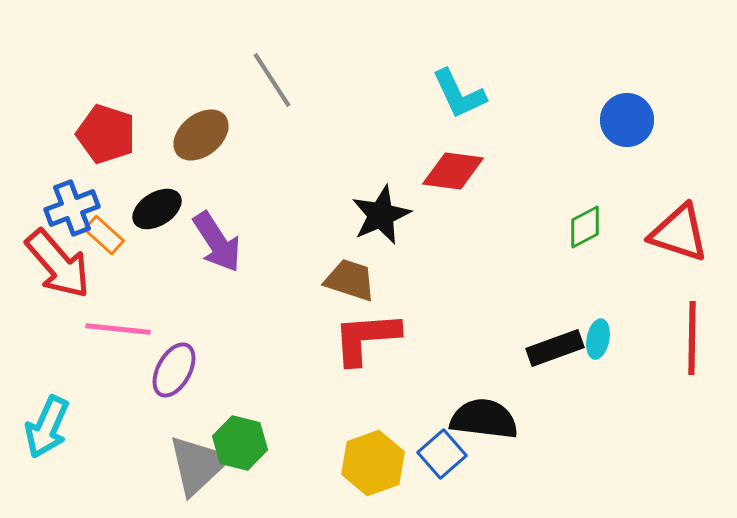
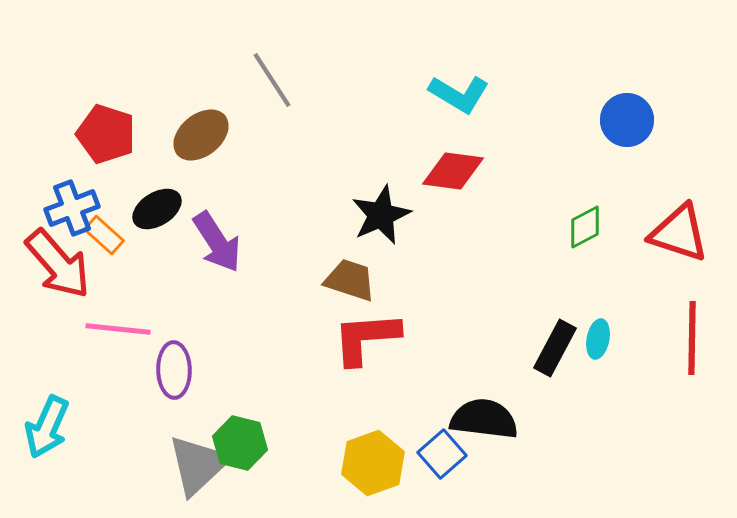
cyan L-shape: rotated 34 degrees counterclockwise
black rectangle: rotated 42 degrees counterclockwise
purple ellipse: rotated 30 degrees counterclockwise
